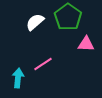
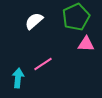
green pentagon: moved 8 px right; rotated 12 degrees clockwise
white semicircle: moved 1 px left, 1 px up
